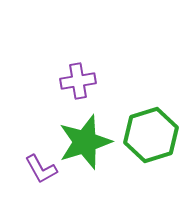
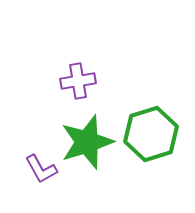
green hexagon: moved 1 px up
green star: moved 2 px right
